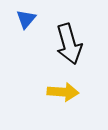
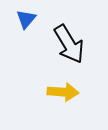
black arrow: rotated 15 degrees counterclockwise
